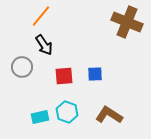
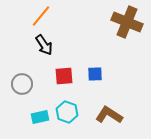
gray circle: moved 17 px down
